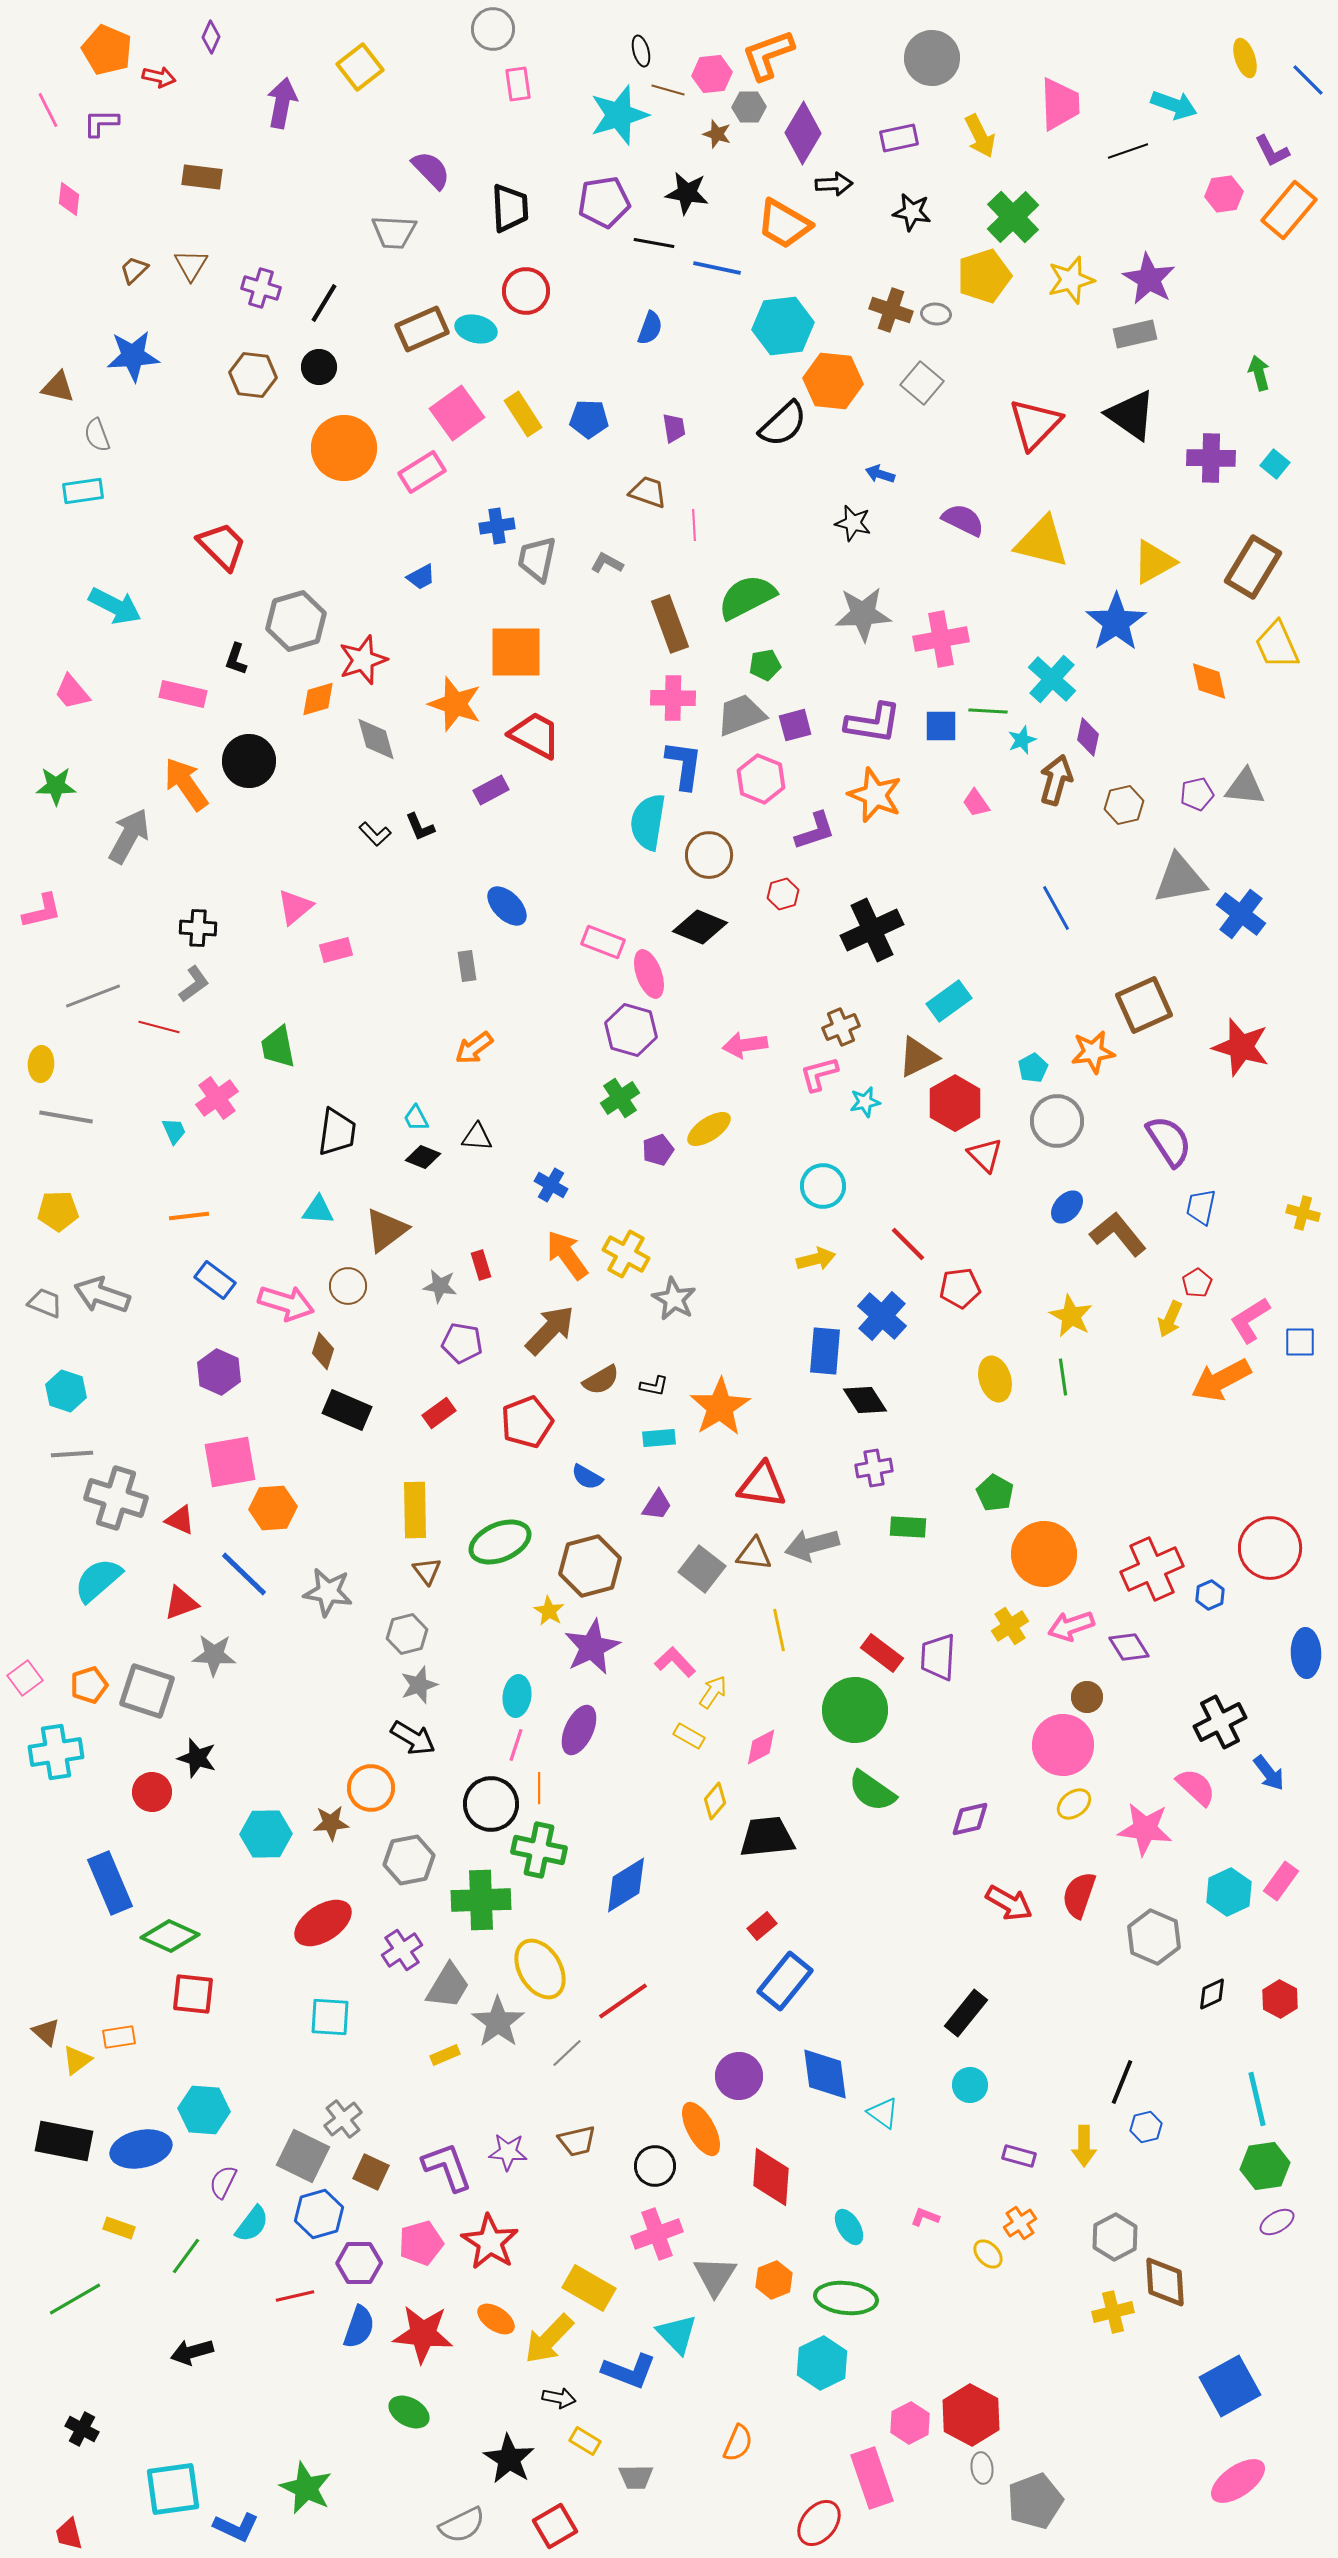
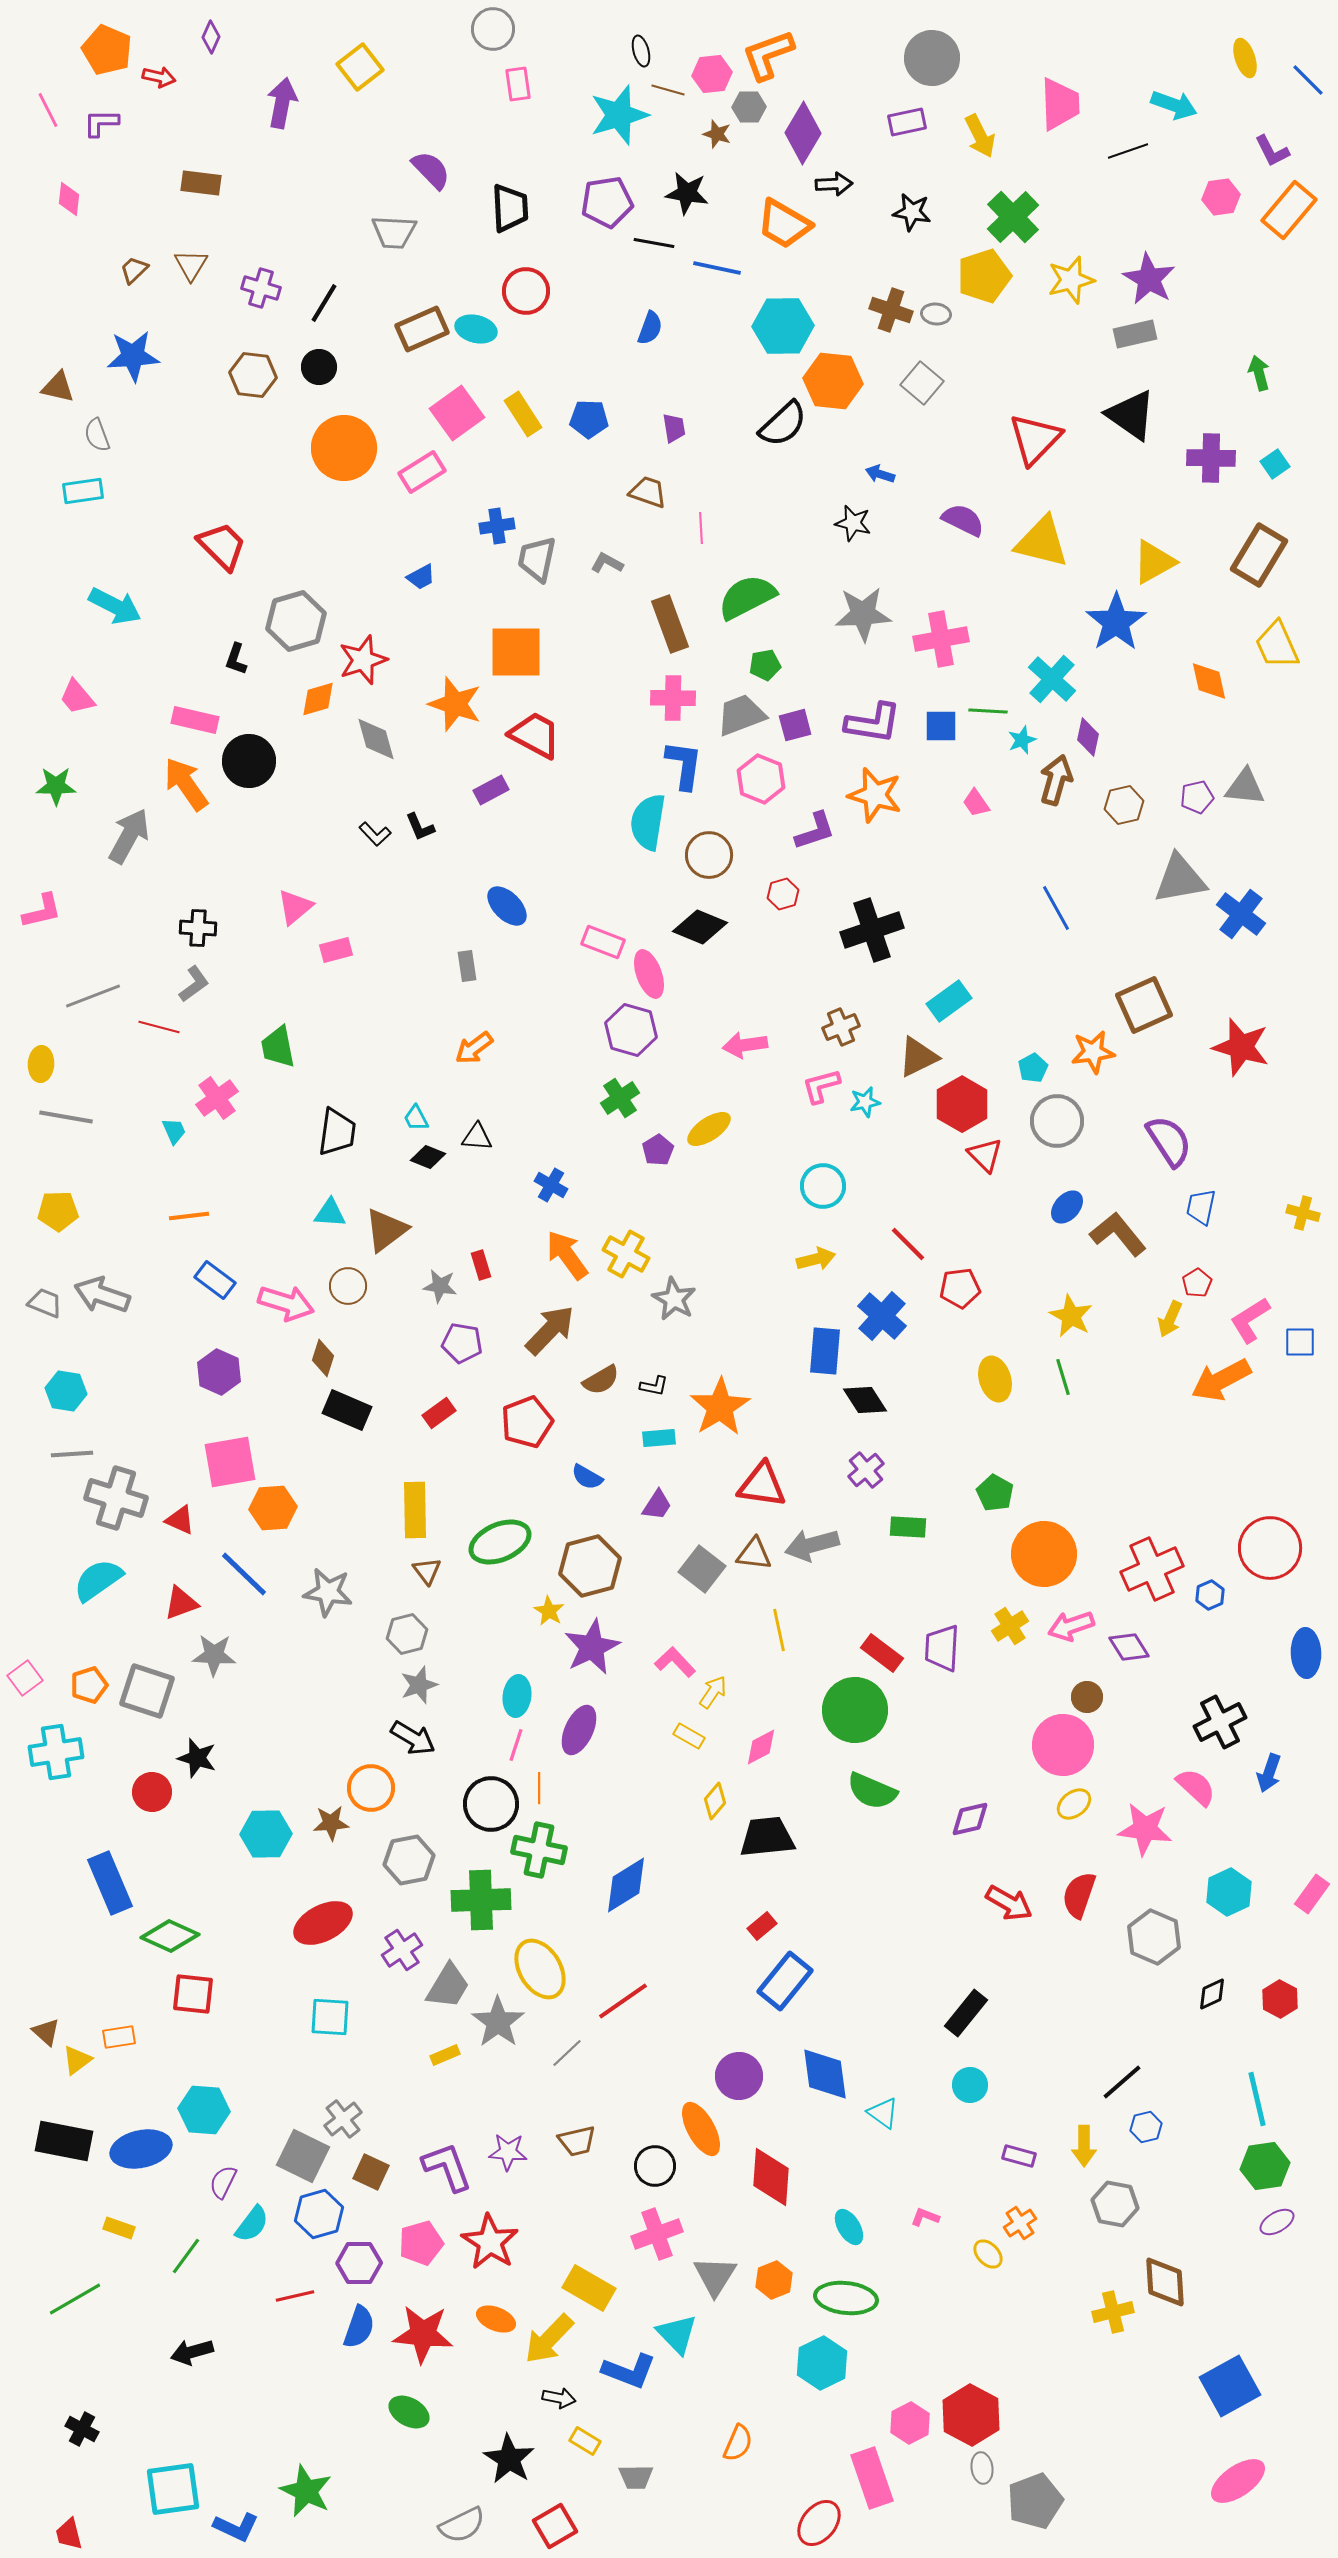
purple rectangle at (899, 138): moved 8 px right, 16 px up
brown rectangle at (202, 177): moved 1 px left, 6 px down
pink hexagon at (1224, 194): moved 3 px left, 3 px down
purple pentagon at (604, 202): moved 3 px right
cyan hexagon at (783, 326): rotated 6 degrees clockwise
red triangle at (1035, 424): moved 15 px down
cyan square at (1275, 464): rotated 16 degrees clockwise
pink line at (694, 525): moved 7 px right, 3 px down
brown rectangle at (1253, 567): moved 6 px right, 12 px up
pink trapezoid at (72, 692): moved 5 px right, 5 px down
pink rectangle at (183, 694): moved 12 px right, 26 px down
purple pentagon at (1197, 794): moved 3 px down
orange star at (875, 795): rotated 6 degrees counterclockwise
black cross at (872, 930): rotated 6 degrees clockwise
pink L-shape at (819, 1074): moved 2 px right, 12 px down
red hexagon at (955, 1103): moved 7 px right, 1 px down
purple pentagon at (658, 1150): rotated 12 degrees counterclockwise
black diamond at (423, 1157): moved 5 px right
cyan triangle at (318, 1210): moved 12 px right, 3 px down
brown diamond at (323, 1351): moved 7 px down
green line at (1063, 1377): rotated 9 degrees counterclockwise
cyan hexagon at (66, 1391): rotated 9 degrees counterclockwise
purple cross at (874, 1468): moved 8 px left, 2 px down; rotated 30 degrees counterclockwise
cyan semicircle at (98, 1580): rotated 6 degrees clockwise
purple trapezoid at (938, 1657): moved 4 px right, 9 px up
blue arrow at (1269, 1773): rotated 57 degrees clockwise
green semicircle at (872, 1791): rotated 12 degrees counterclockwise
pink rectangle at (1281, 1881): moved 31 px right, 13 px down
red ellipse at (323, 1923): rotated 6 degrees clockwise
black line at (1122, 2082): rotated 27 degrees clockwise
gray hexagon at (1115, 2237): moved 33 px up; rotated 21 degrees counterclockwise
orange ellipse at (496, 2319): rotated 12 degrees counterclockwise
green star at (306, 2488): moved 3 px down
